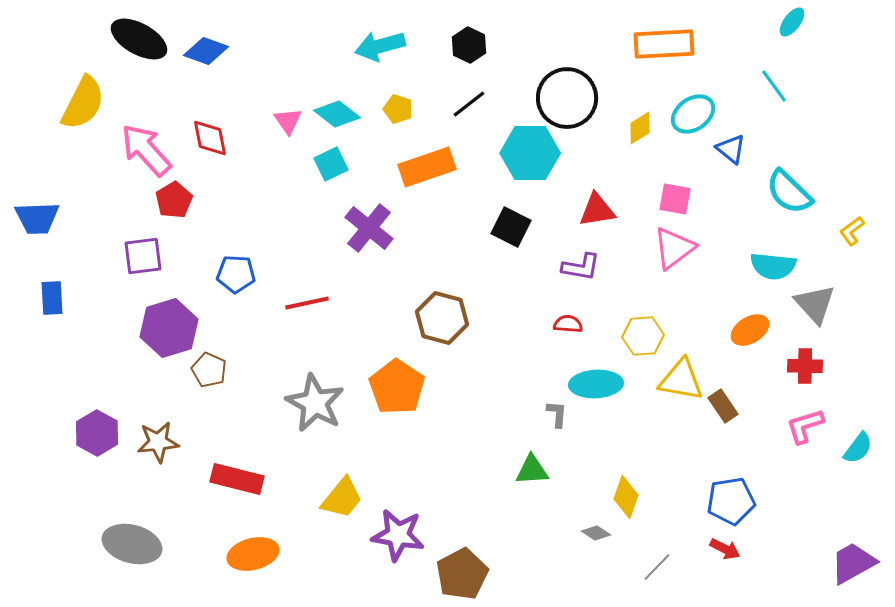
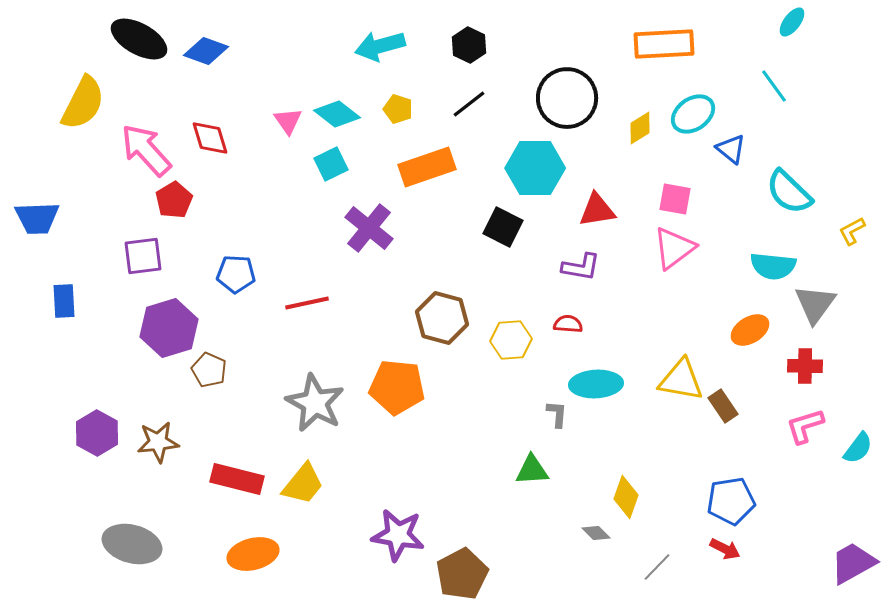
red diamond at (210, 138): rotated 6 degrees counterclockwise
cyan hexagon at (530, 153): moved 5 px right, 15 px down
black square at (511, 227): moved 8 px left
yellow L-shape at (852, 231): rotated 8 degrees clockwise
blue rectangle at (52, 298): moved 12 px right, 3 px down
gray triangle at (815, 304): rotated 18 degrees clockwise
yellow hexagon at (643, 336): moved 132 px left, 4 px down
orange pentagon at (397, 387): rotated 28 degrees counterclockwise
yellow trapezoid at (342, 498): moved 39 px left, 14 px up
gray diamond at (596, 533): rotated 12 degrees clockwise
